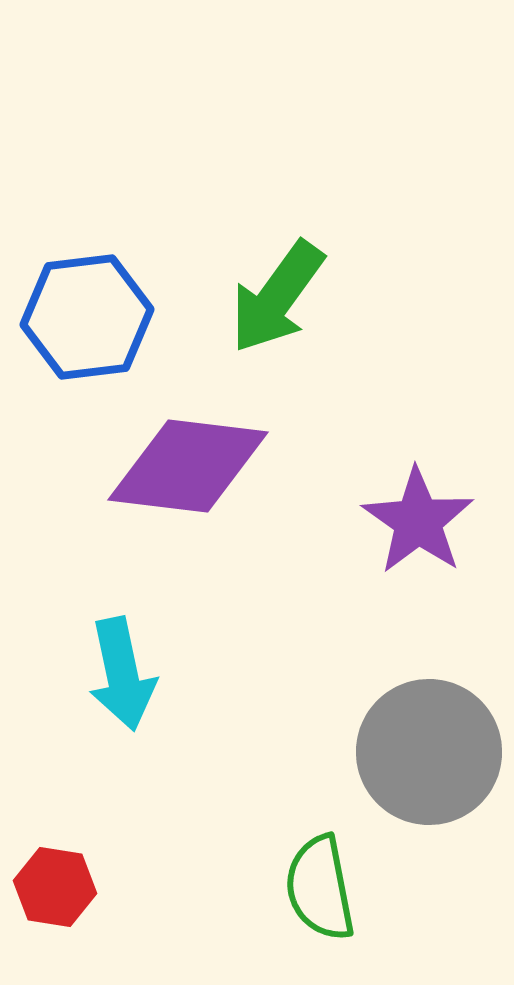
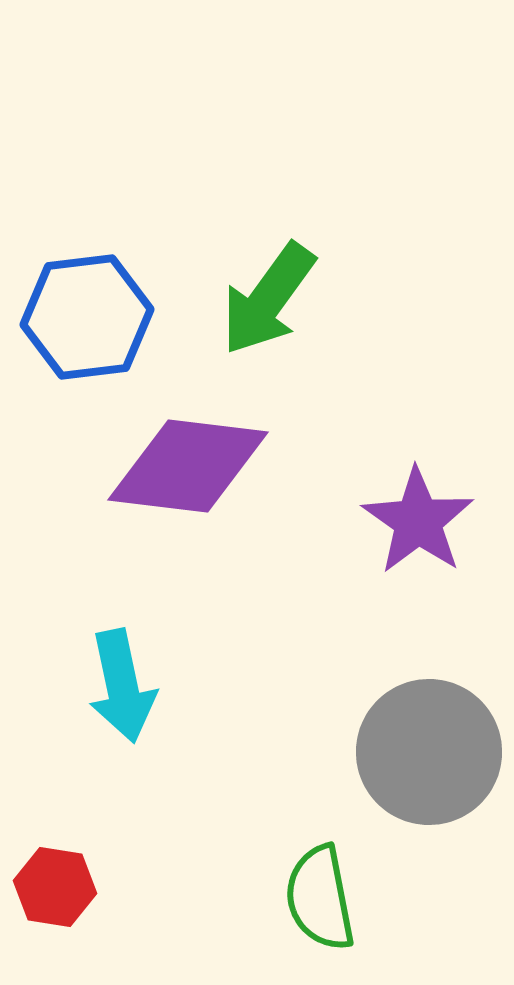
green arrow: moved 9 px left, 2 px down
cyan arrow: moved 12 px down
green semicircle: moved 10 px down
